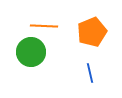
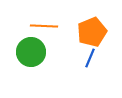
blue line: moved 15 px up; rotated 36 degrees clockwise
